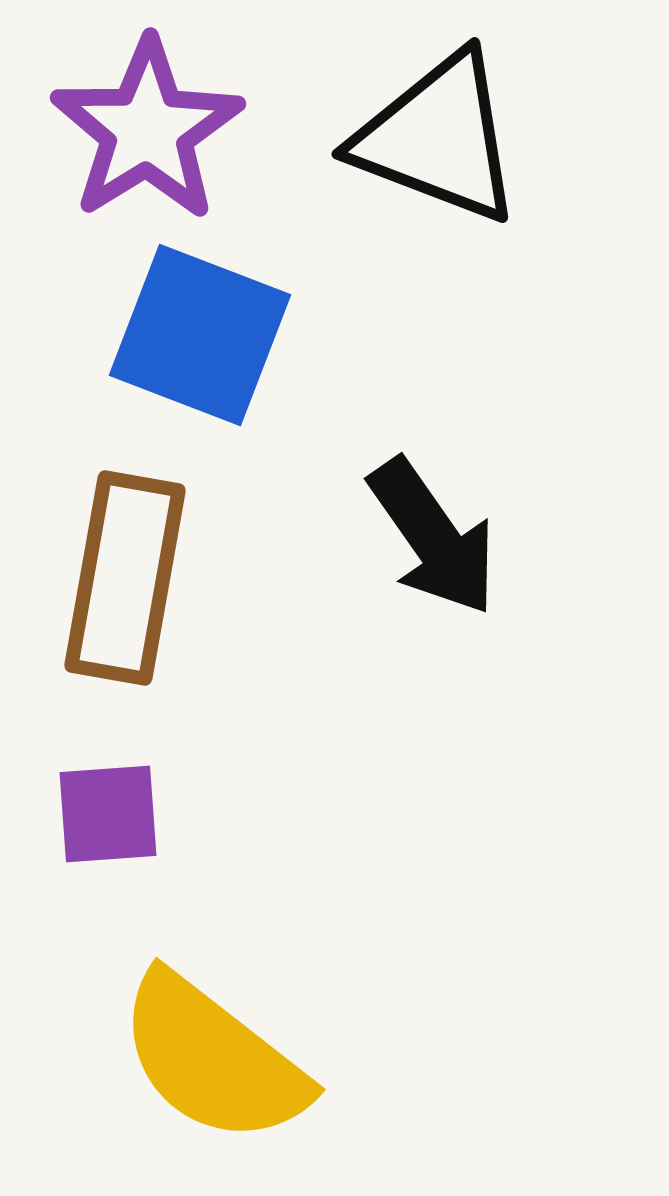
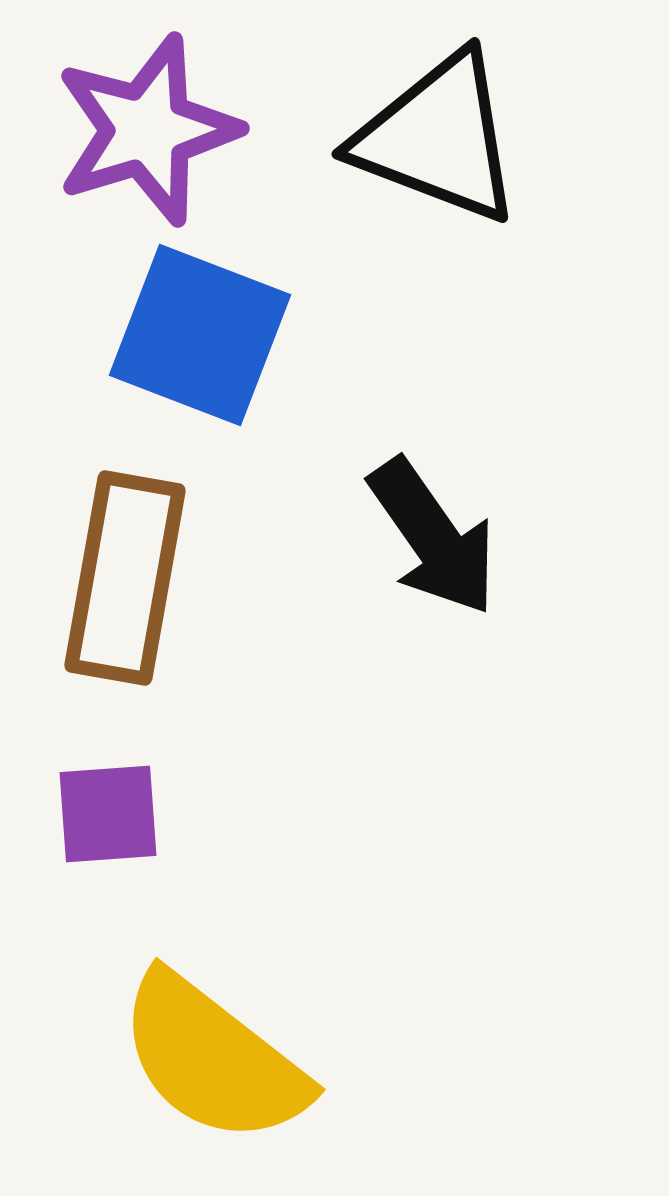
purple star: rotated 15 degrees clockwise
